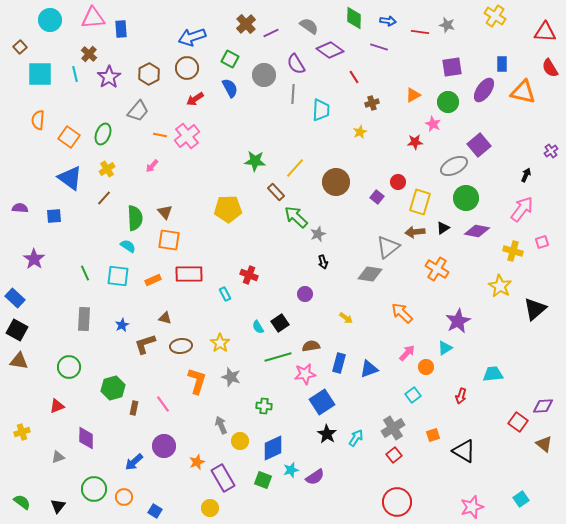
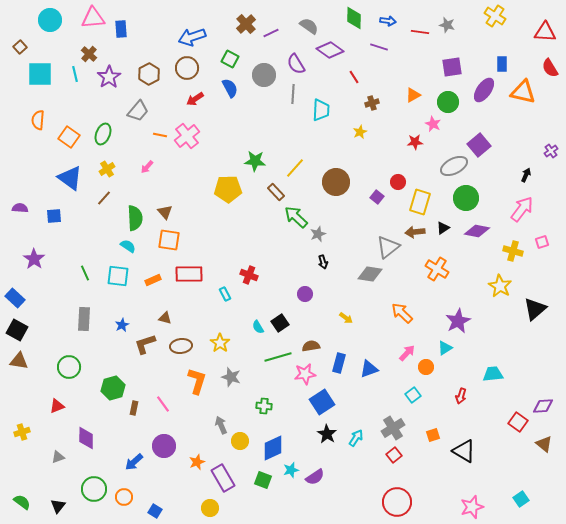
pink arrow at (152, 166): moved 5 px left, 1 px down
yellow pentagon at (228, 209): moved 20 px up
